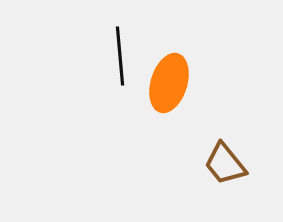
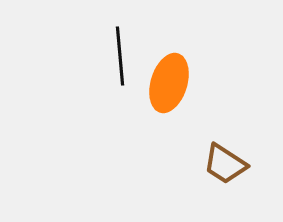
brown trapezoid: rotated 18 degrees counterclockwise
